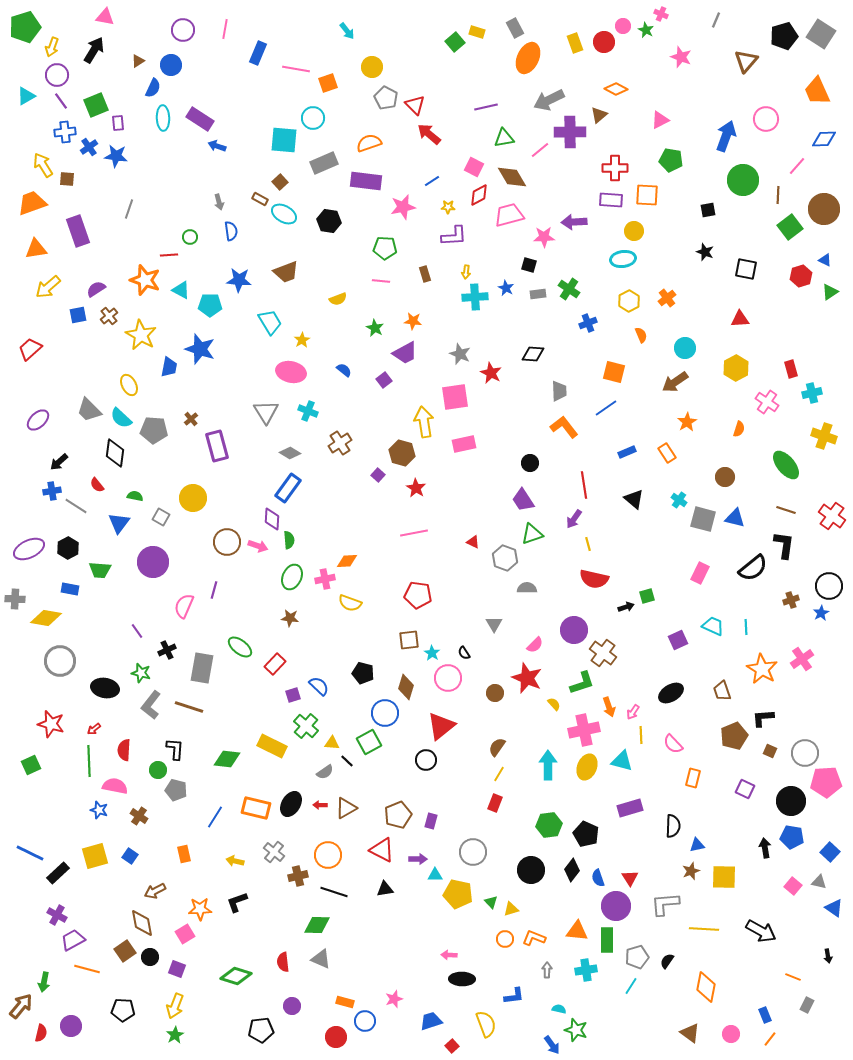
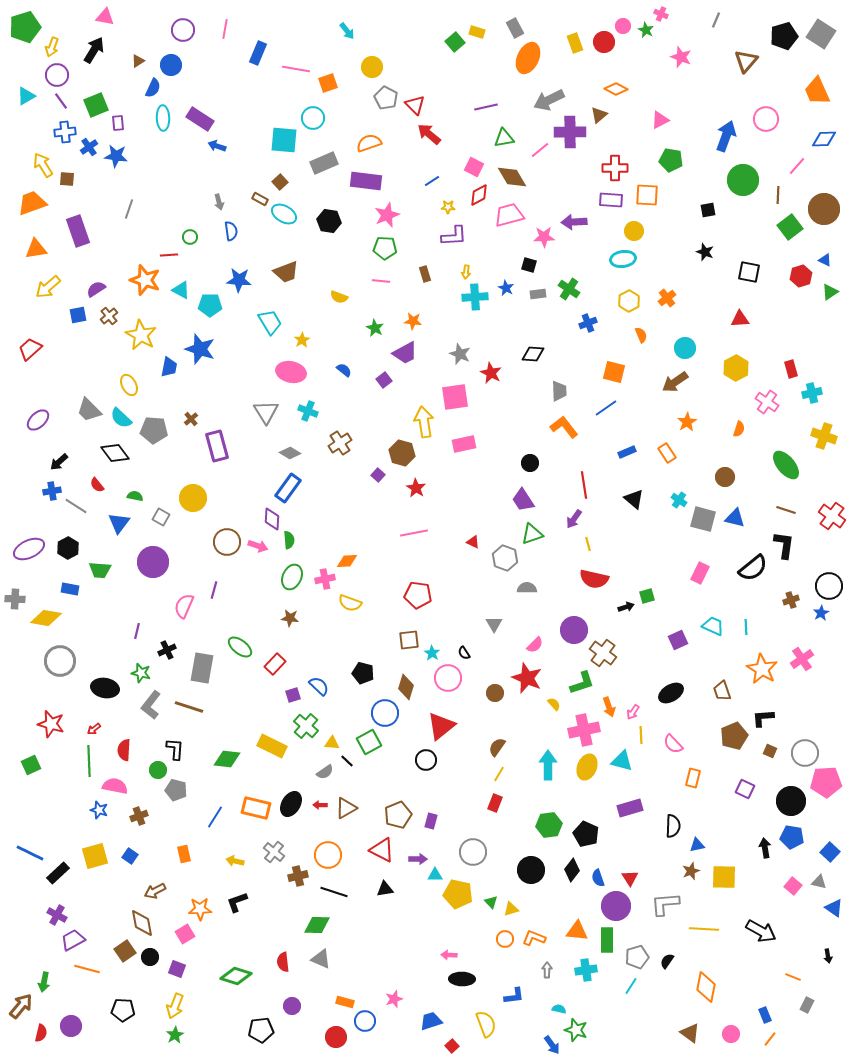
pink star at (403, 207): moved 16 px left, 8 px down; rotated 10 degrees counterclockwise
black square at (746, 269): moved 3 px right, 3 px down
yellow semicircle at (338, 299): moved 1 px right, 2 px up; rotated 42 degrees clockwise
black diamond at (115, 453): rotated 44 degrees counterclockwise
purple line at (137, 631): rotated 49 degrees clockwise
brown cross at (139, 816): rotated 36 degrees clockwise
